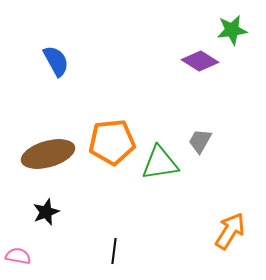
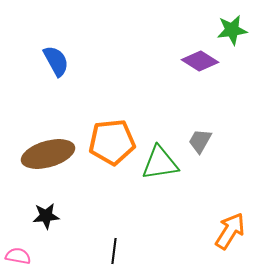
black star: moved 4 px down; rotated 16 degrees clockwise
